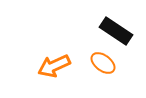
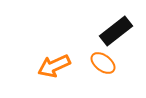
black rectangle: rotated 72 degrees counterclockwise
